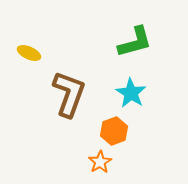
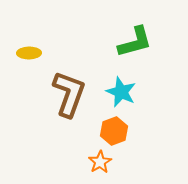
yellow ellipse: rotated 25 degrees counterclockwise
cyan star: moved 10 px left, 1 px up; rotated 8 degrees counterclockwise
